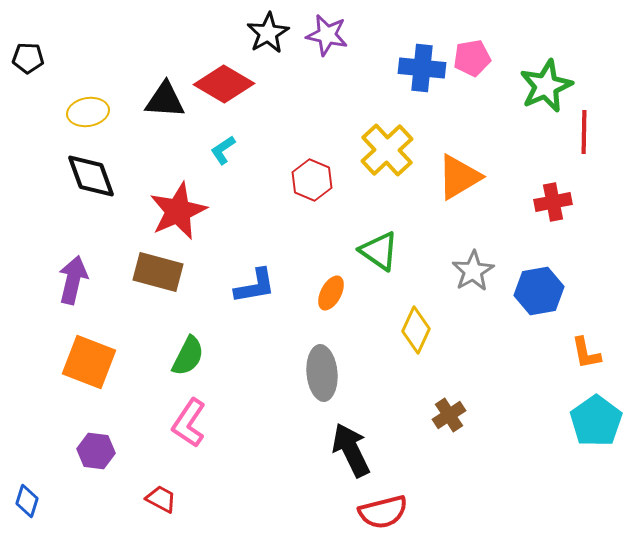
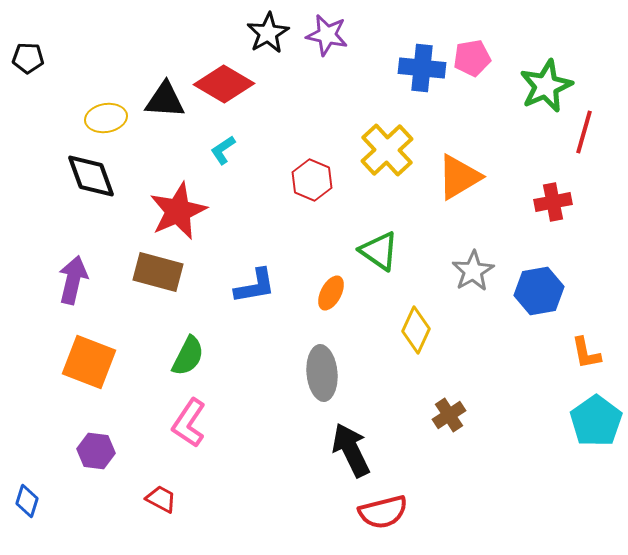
yellow ellipse: moved 18 px right, 6 px down
red line: rotated 15 degrees clockwise
